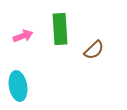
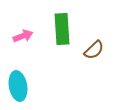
green rectangle: moved 2 px right
